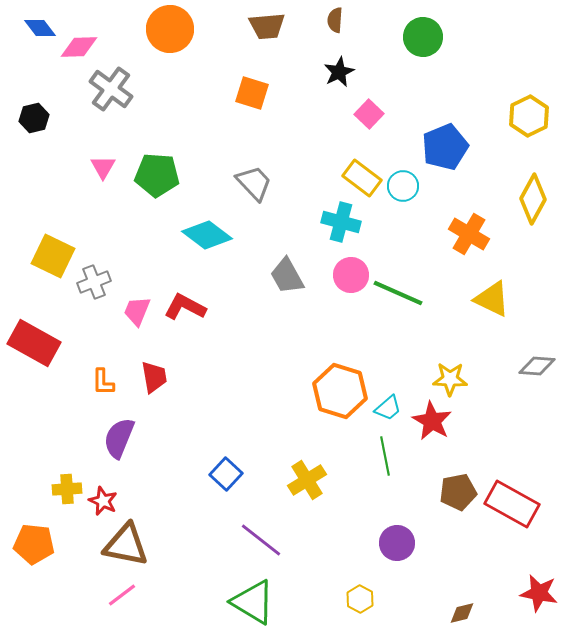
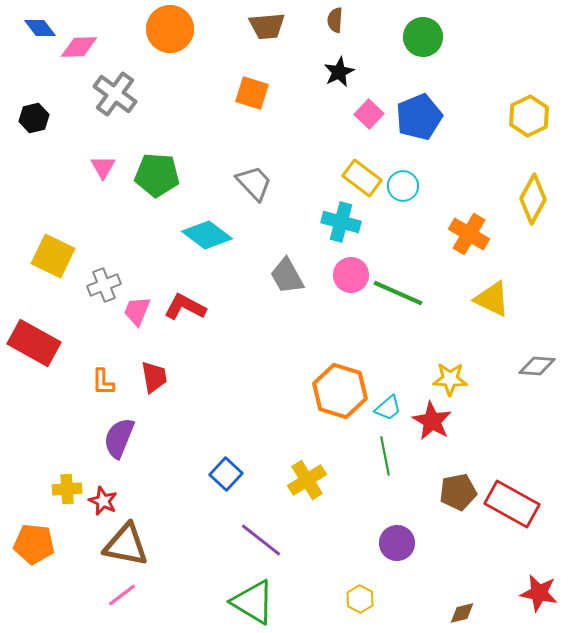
gray cross at (111, 89): moved 4 px right, 5 px down
blue pentagon at (445, 147): moved 26 px left, 30 px up
gray cross at (94, 282): moved 10 px right, 3 px down
